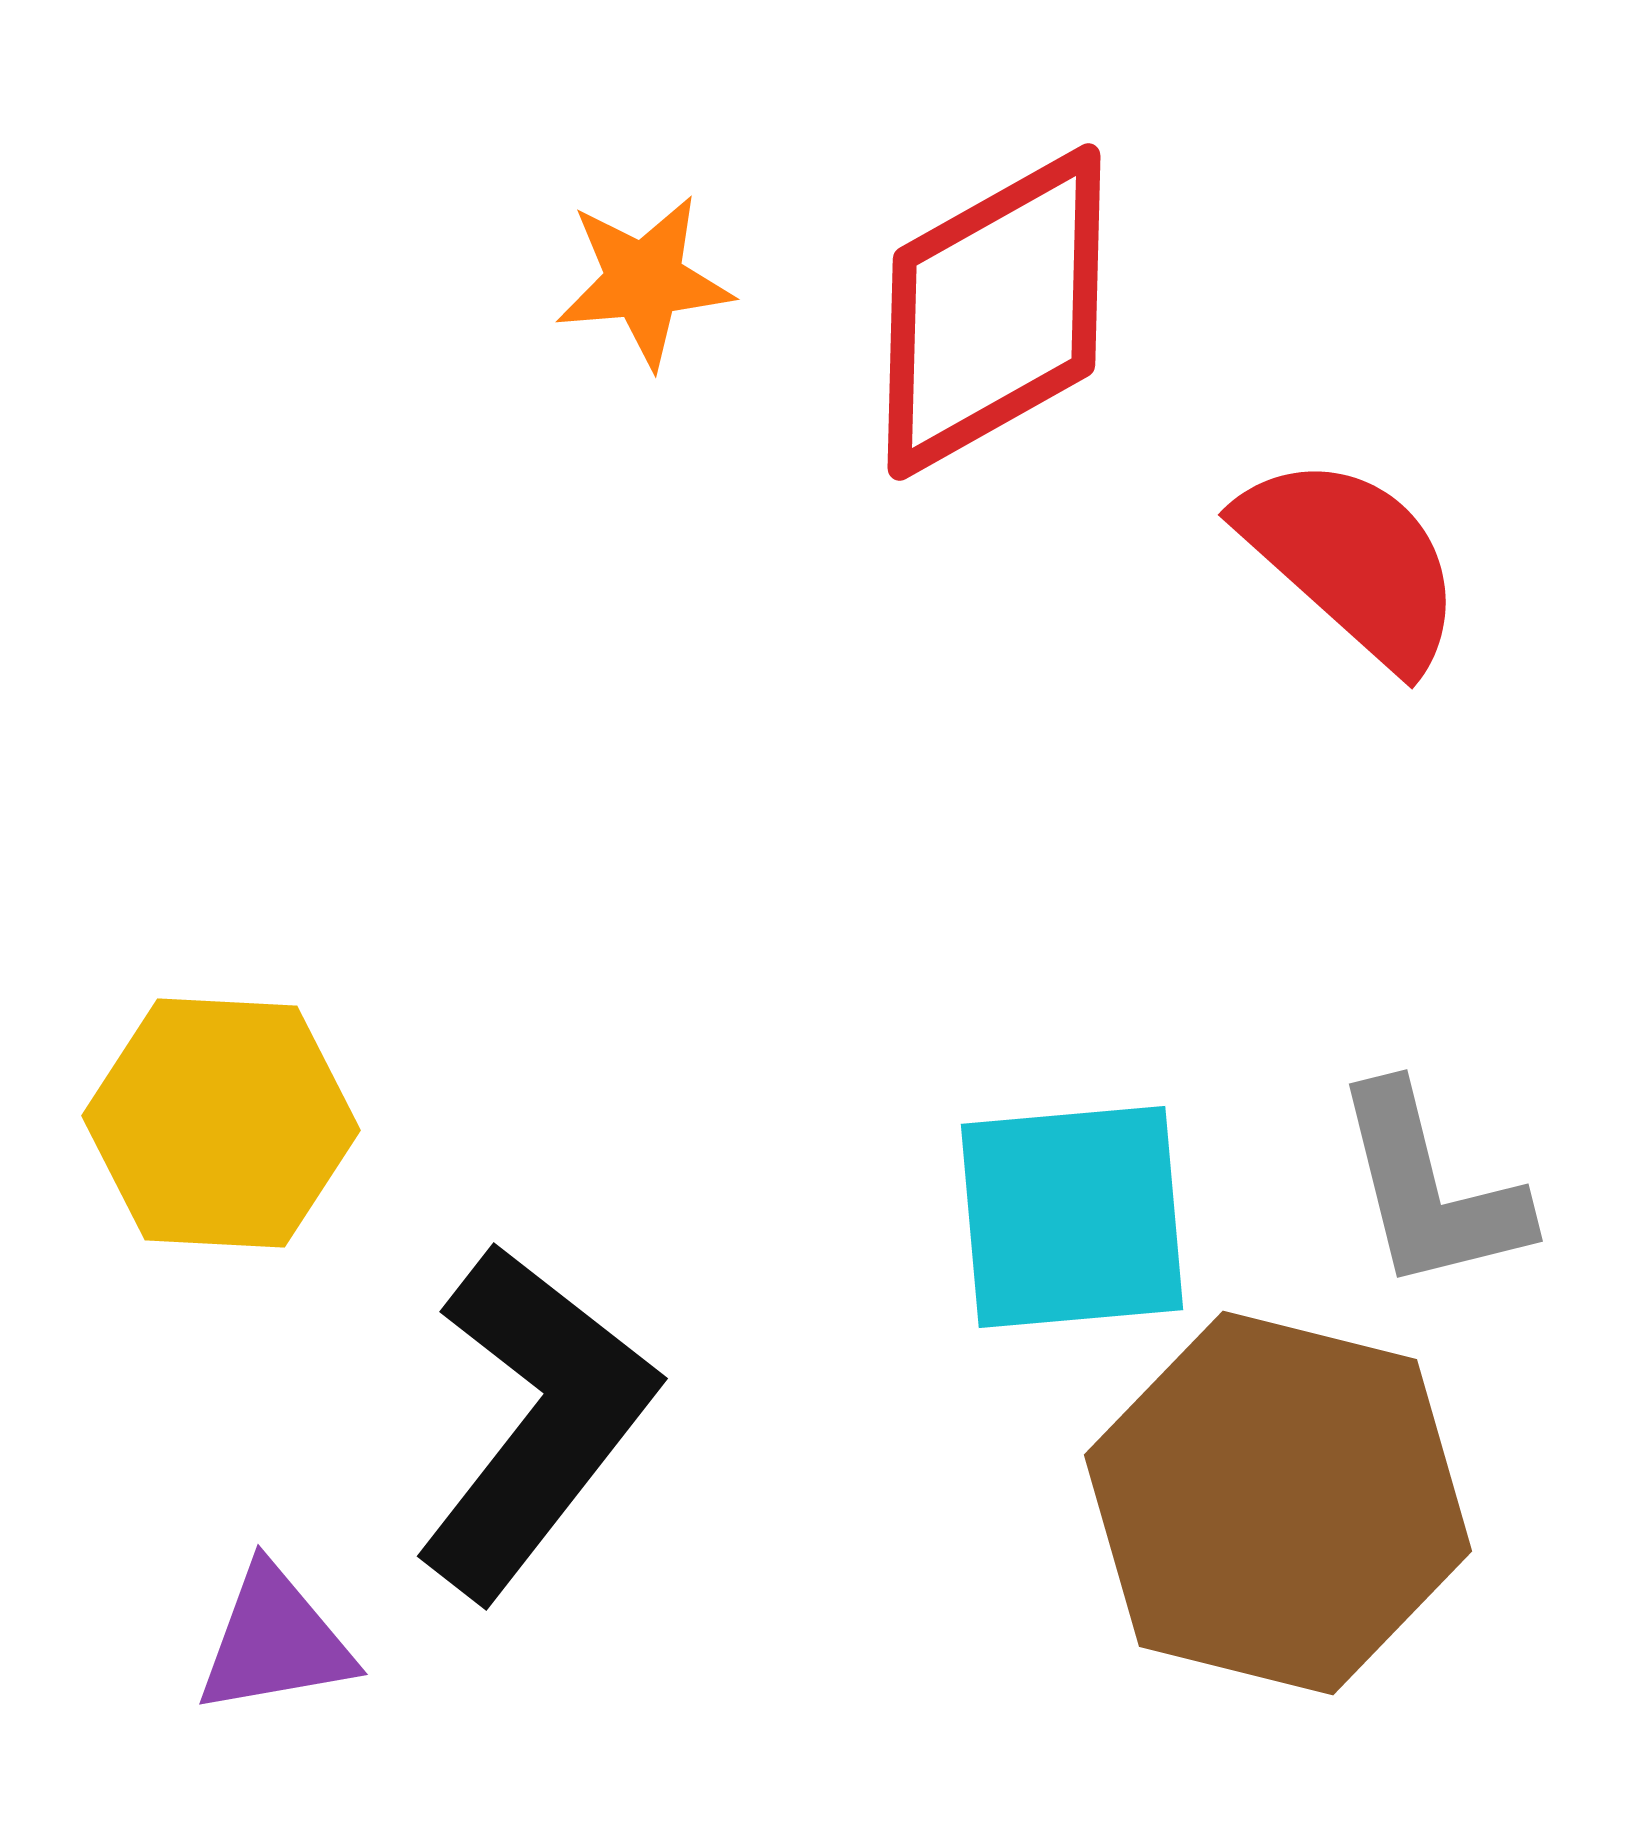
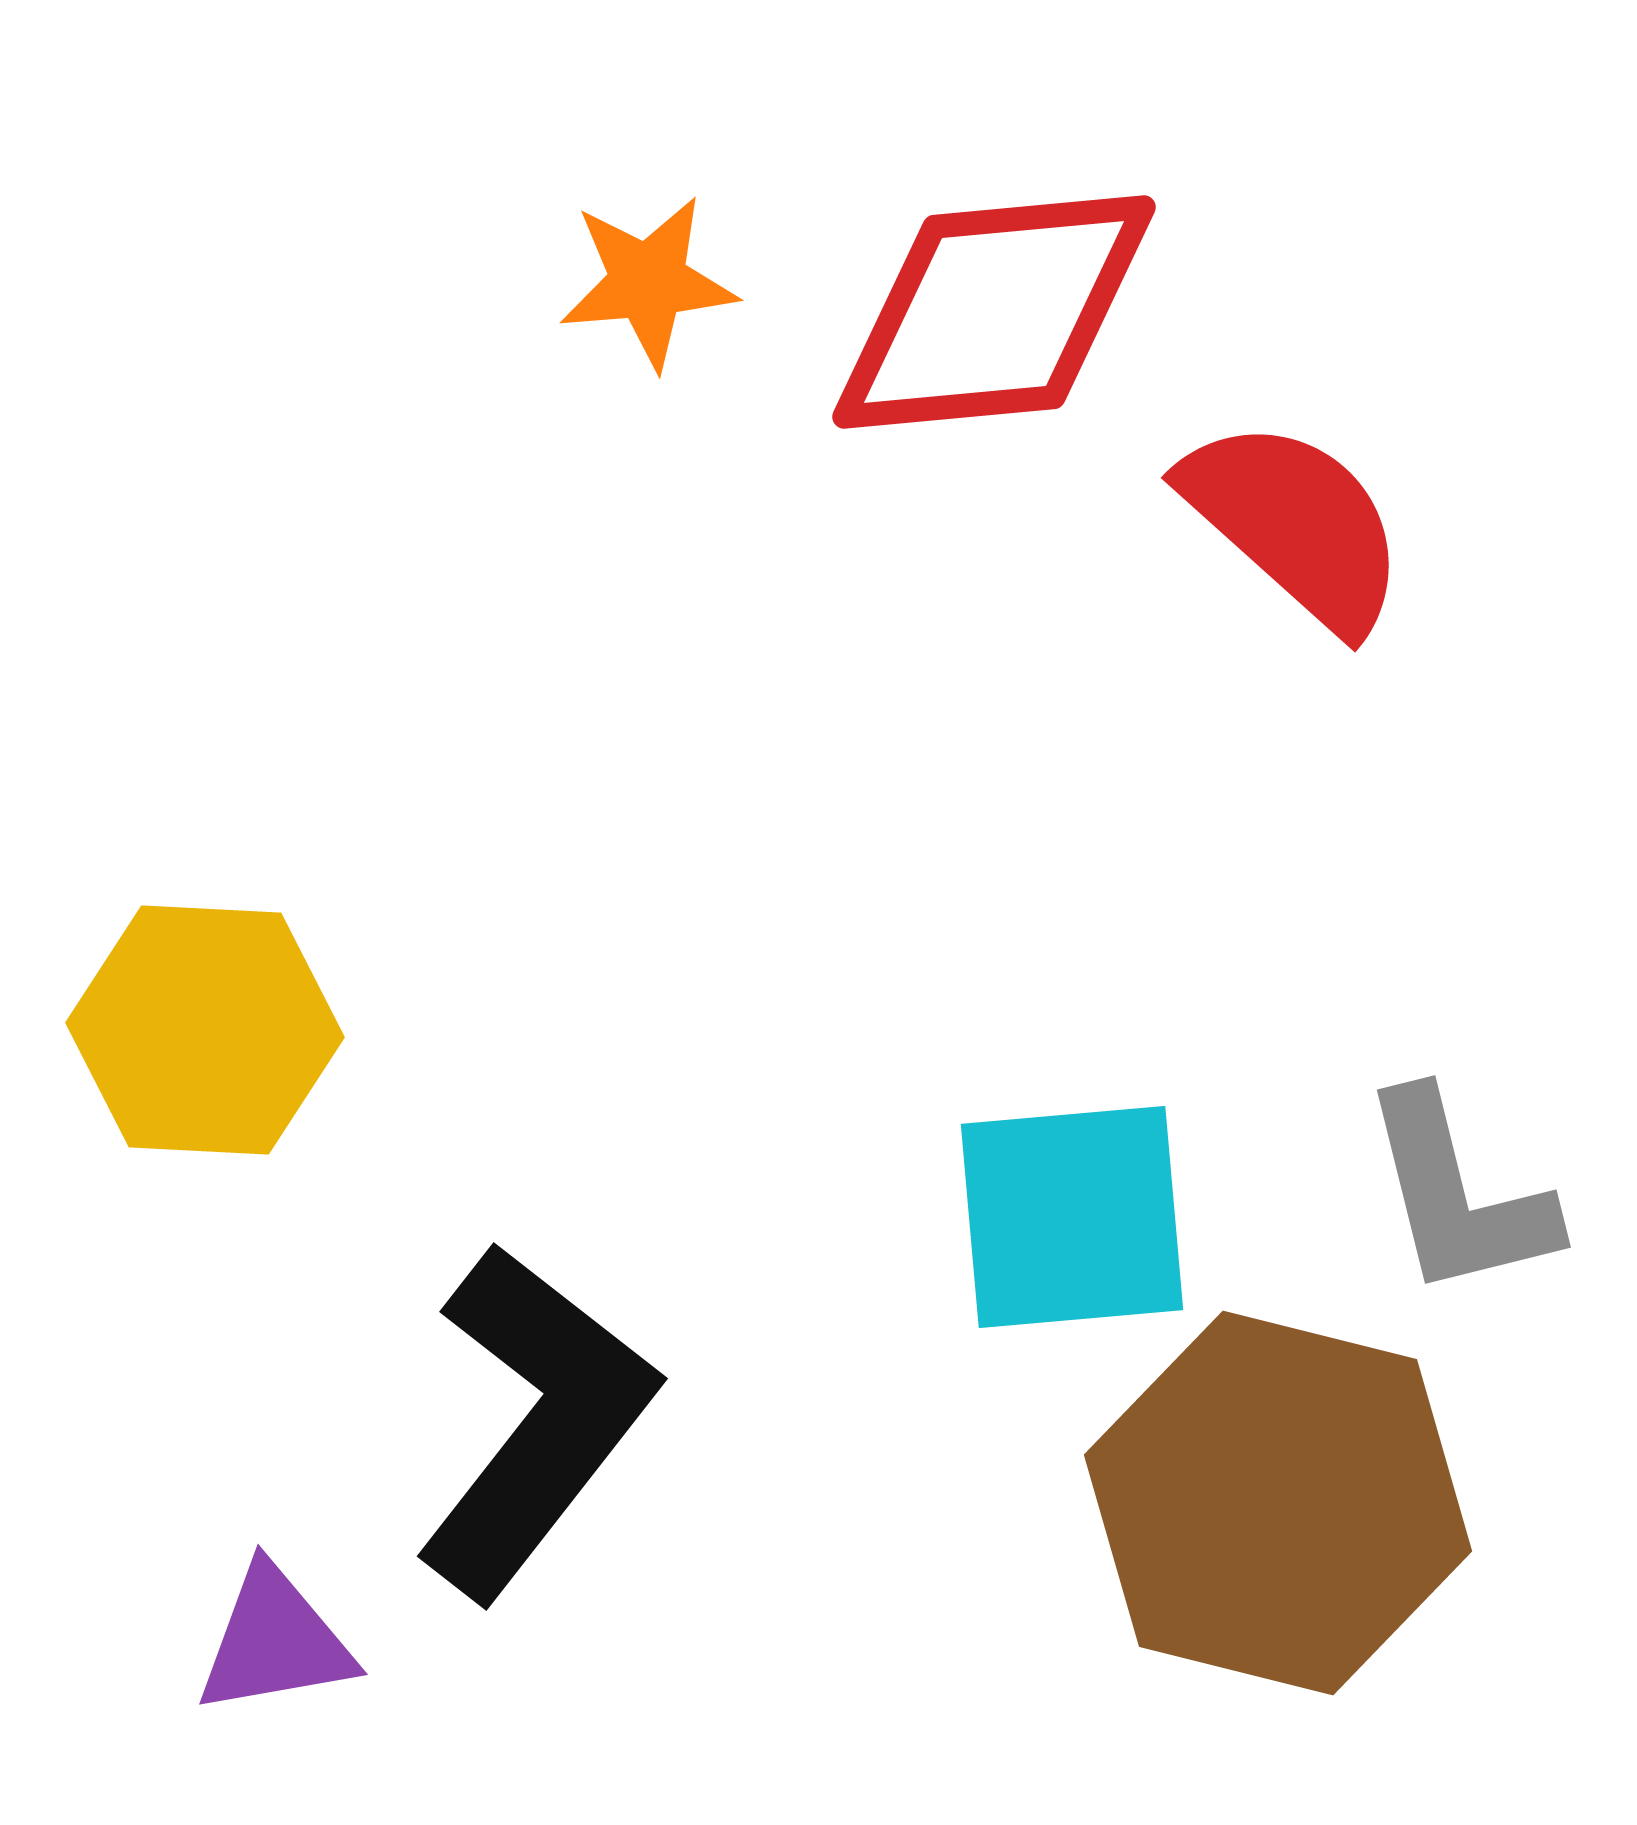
orange star: moved 4 px right, 1 px down
red diamond: rotated 24 degrees clockwise
red semicircle: moved 57 px left, 37 px up
yellow hexagon: moved 16 px left, 93 px up
gray L-shape: moved 28 px right, 6 px down
